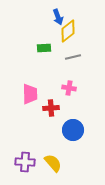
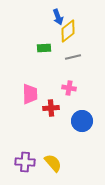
blue circle: moved 9 px right, 9 px up
